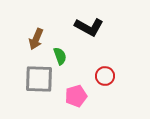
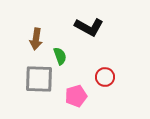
brown arrow: rotated 15 degrees counterclockwise
red circle: moved 1 px down
